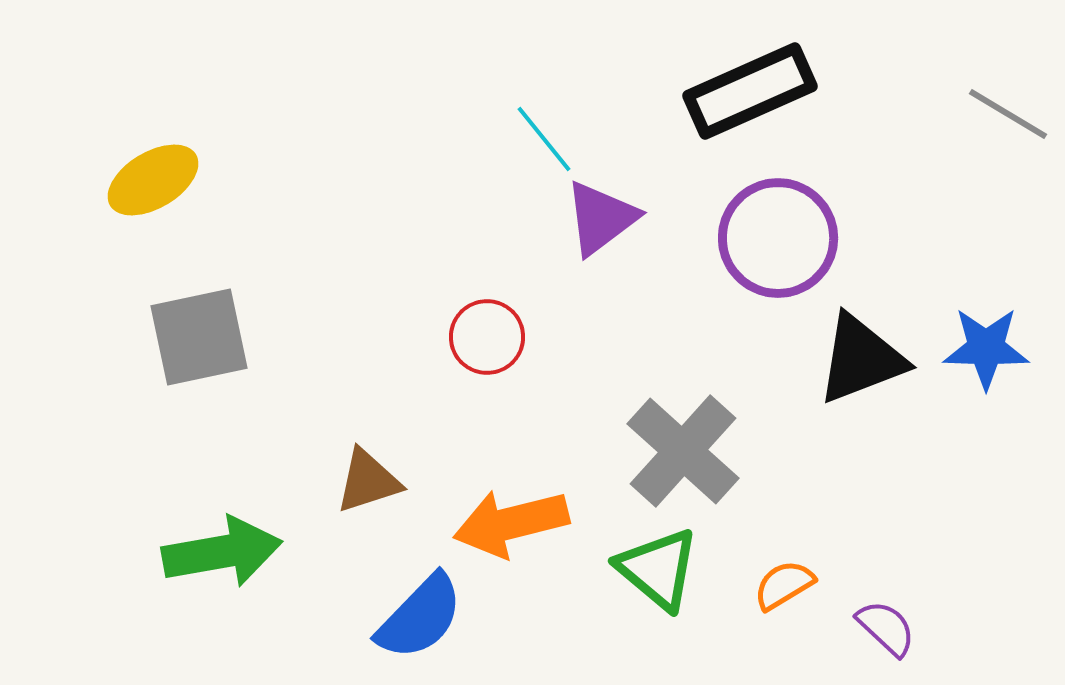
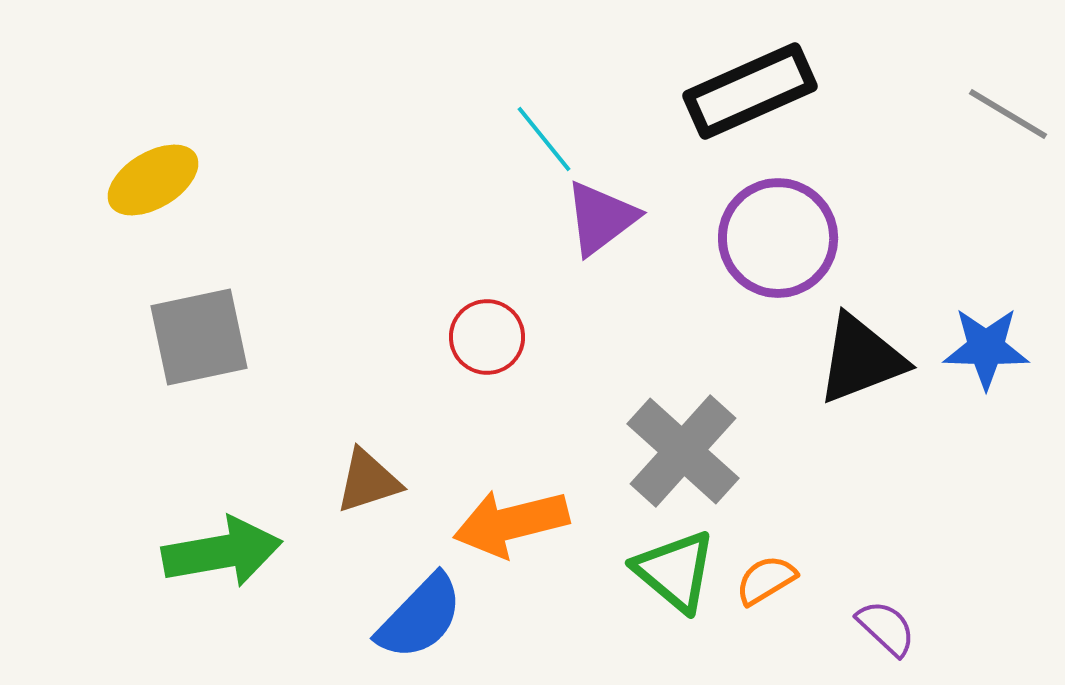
green triangle: moved 17 px right, 2 px down
orange semicircle: moved 18 px left, 5 px up
